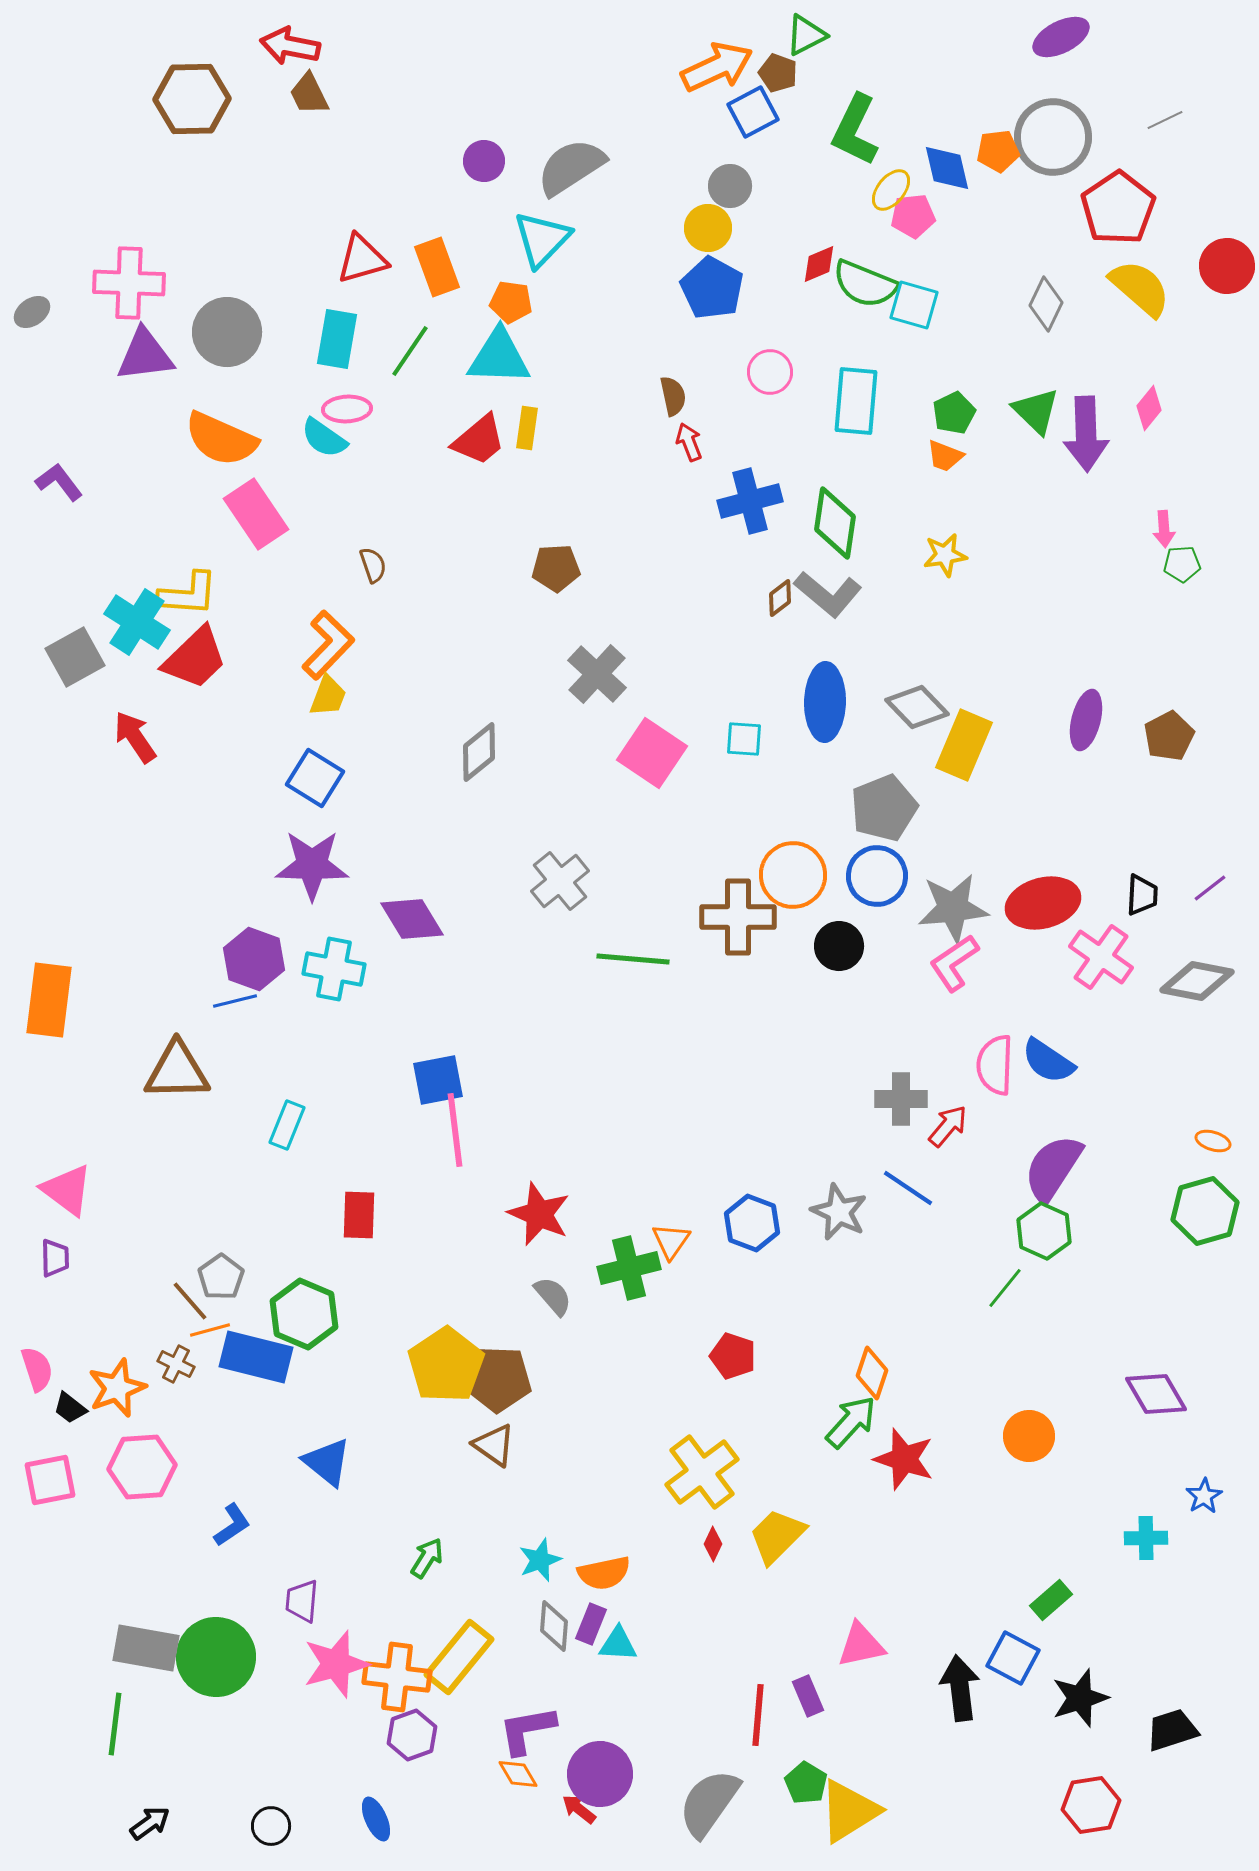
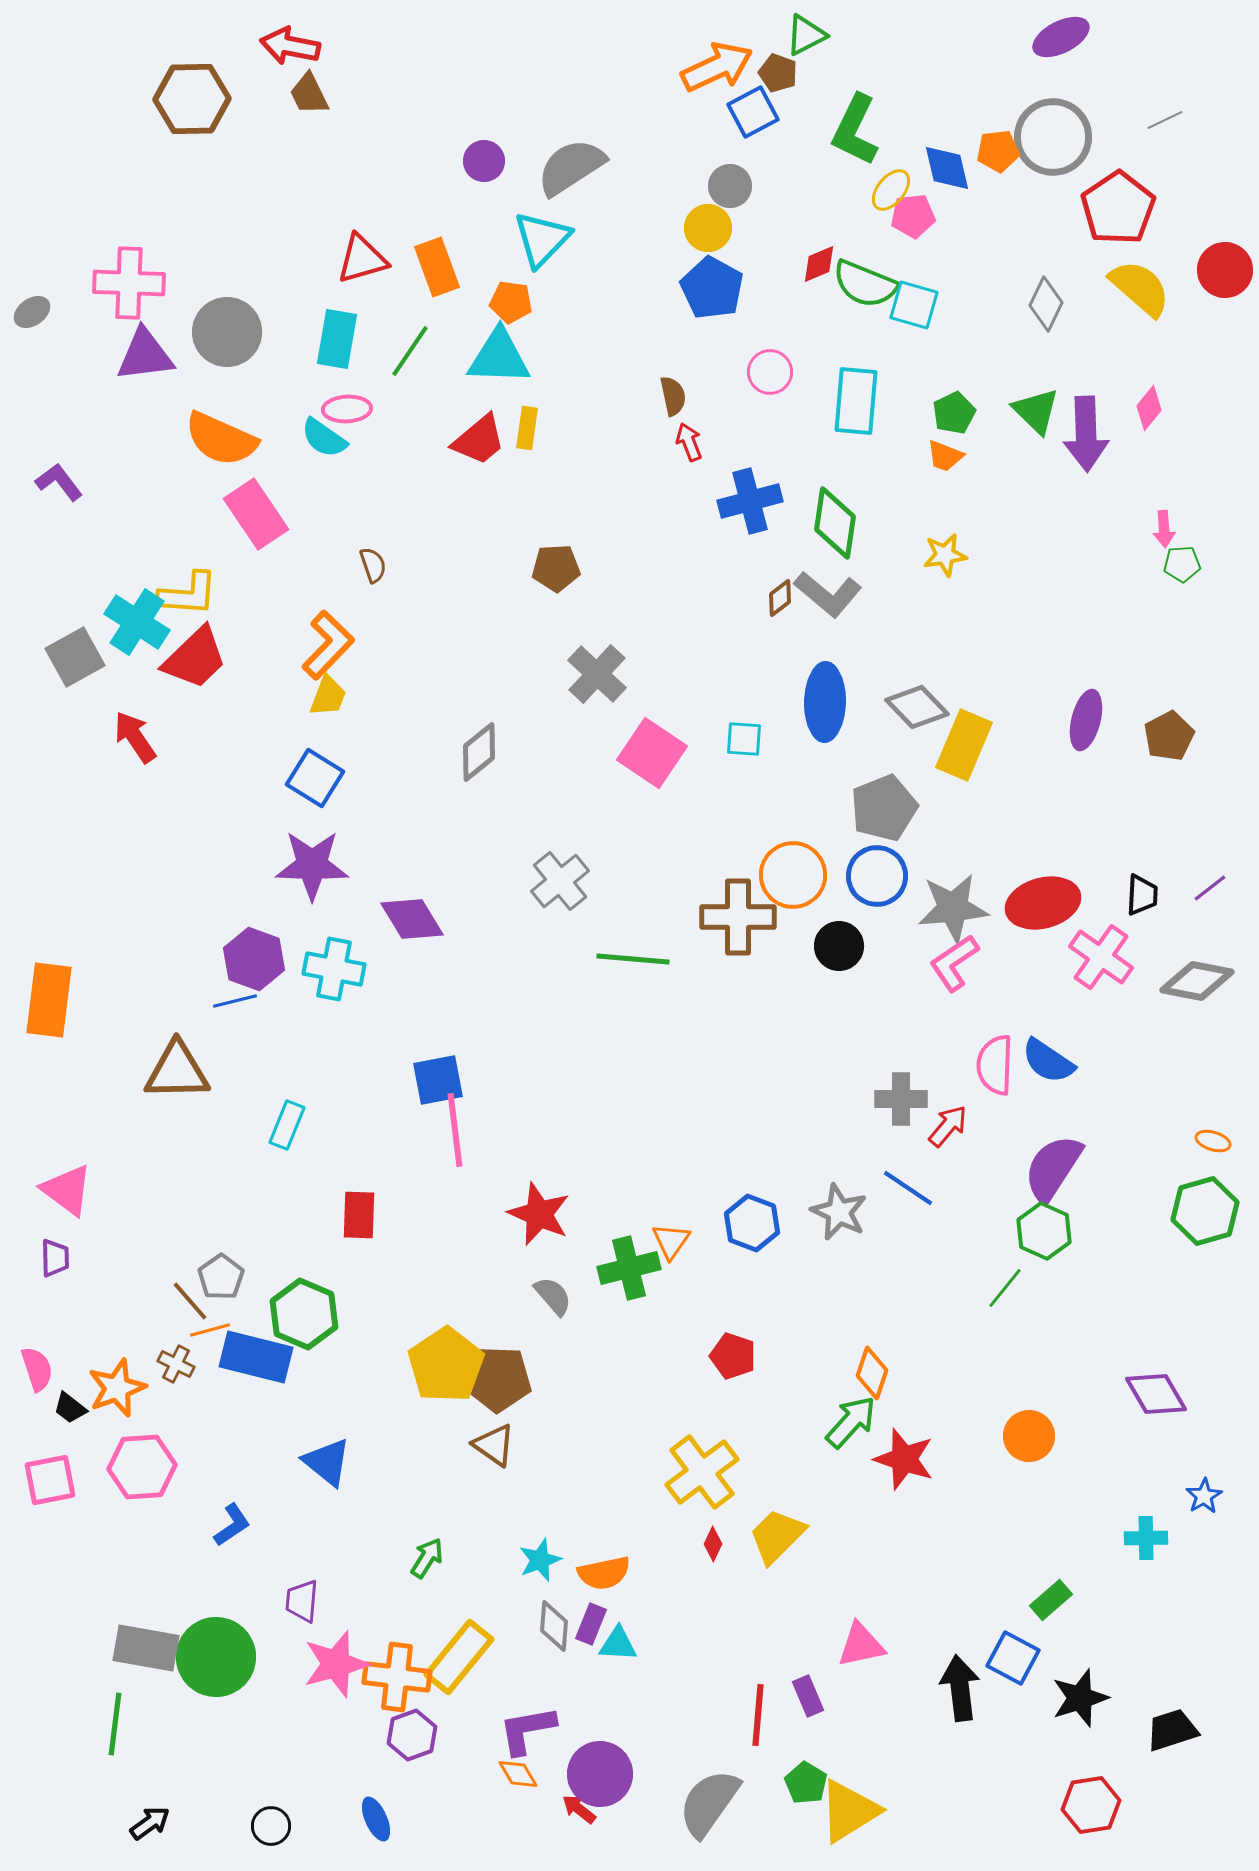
red circle at (1227, 266): moved 2 px left, 4 px down
